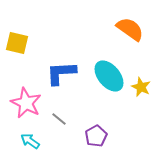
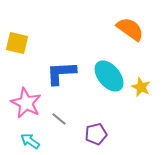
purple pentagon: moved 2 px up; rotated 15 degrees clockwise
